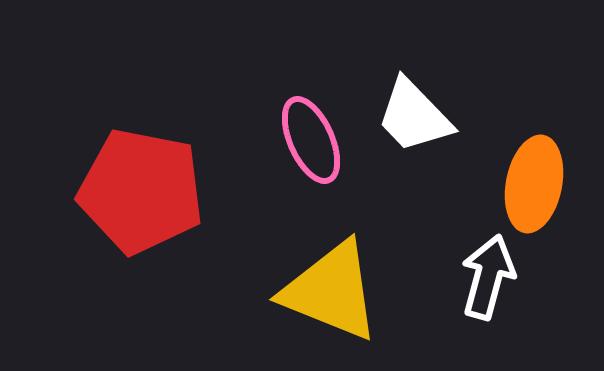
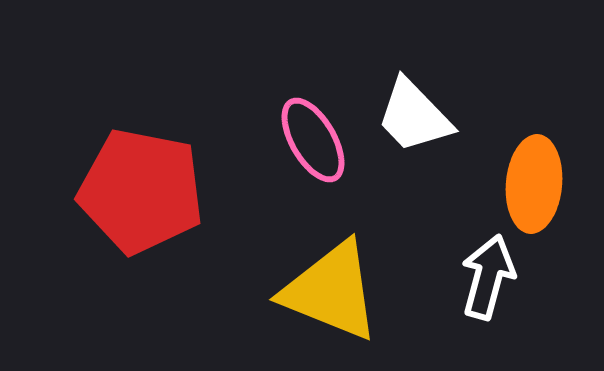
pink ellipse: moved 2 px right; rotated 6 degrees counterclockwise
orange ellipse: rotated 6 degrees counterclockwise
